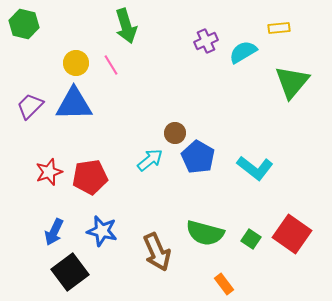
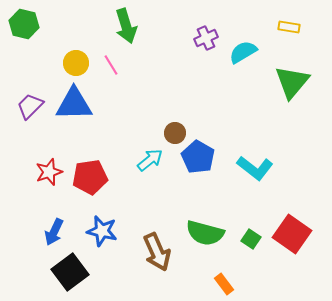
yellow rectangle: moved 10 px right, 1 px up; rotated 15 degrees clockwise
purple cross: moved 3 px up
